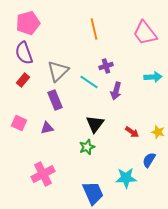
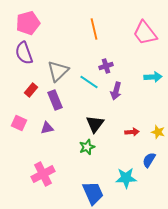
red rectangle: moved 8 px right, 10 px down
red arrow: rotated 40 degrees counterclockwise
